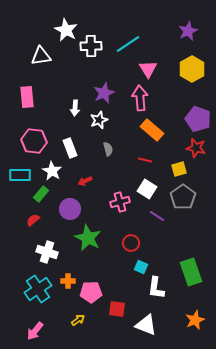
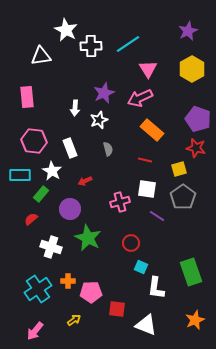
pink arrow at (140, 98): rotated 110 degrees counterclockwise
white square at (147, 189): rotated 24 degrees counterclockwise
red semicircle at (33, 220): moved 2 px left, 1 px up
white cross at (47, 252): moved 4 px right, 5 px up
yellow arrow at (78, 320): moved 4 px left
